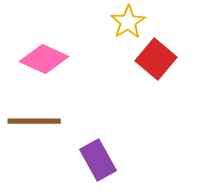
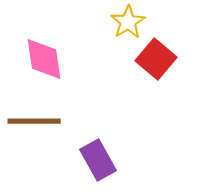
pink diamond: rotated 57 degrees clockwise
